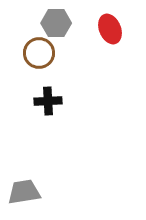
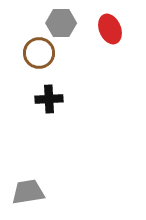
gray hexagon: moved 5 px right
black cross: moved 1 px right, 2 px up
gray trapezoid: moved 4 px right
